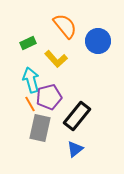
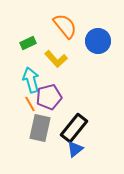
black rectangle: moved 3 px left, 12 px down
